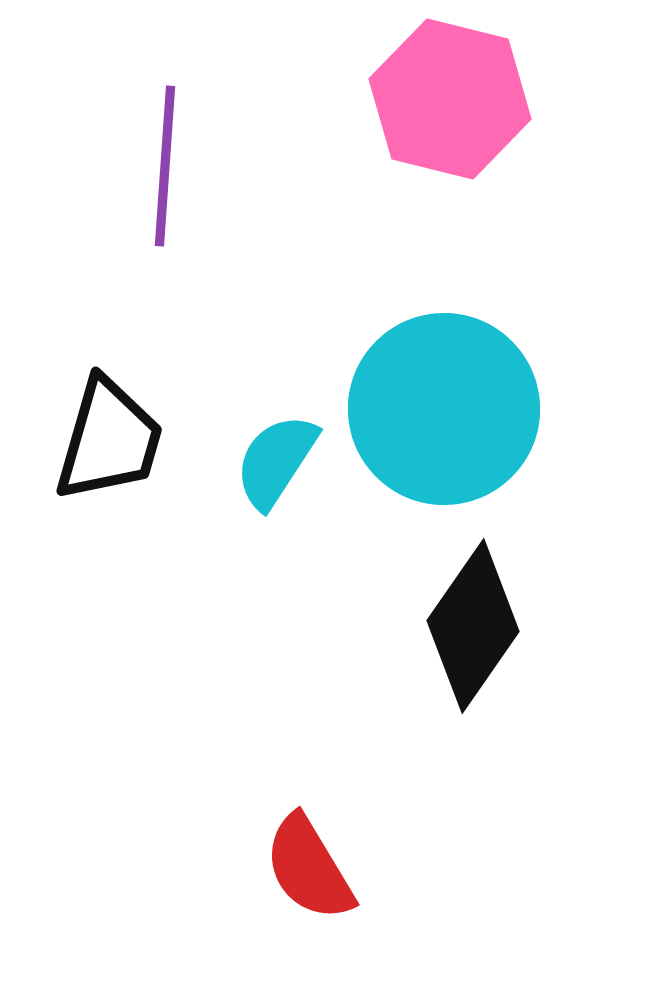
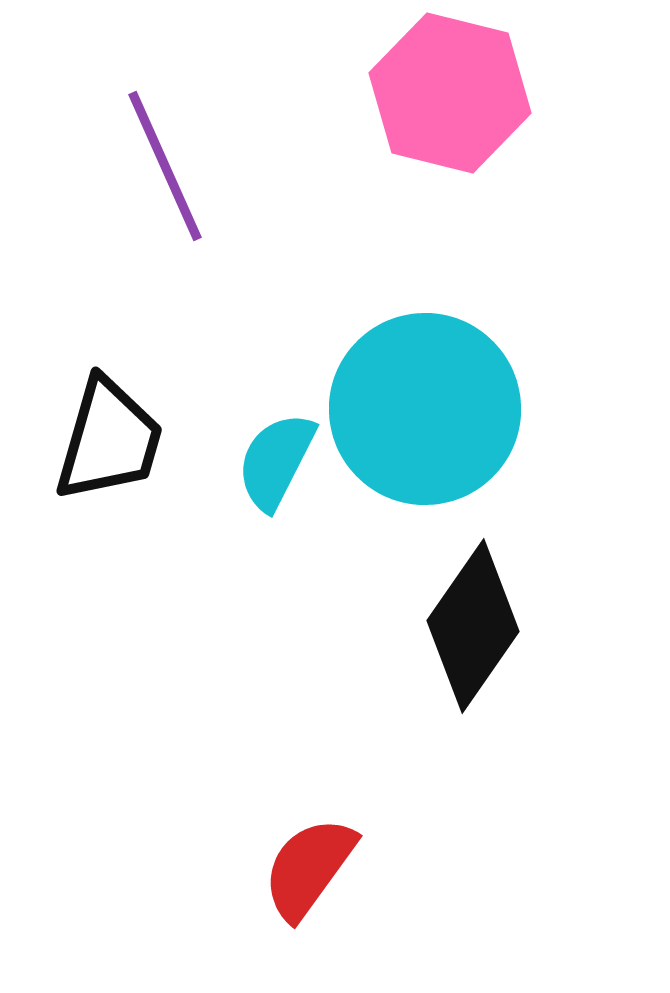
pink hexagon: moved 6 px up
purple line: rotated 28 degrees counterclockwise
cyan circle: moved 19 px left
cyan semicircle: rotated 6 degrees counterclockwise
red semicircle: rotated 67 degrees clockwise
